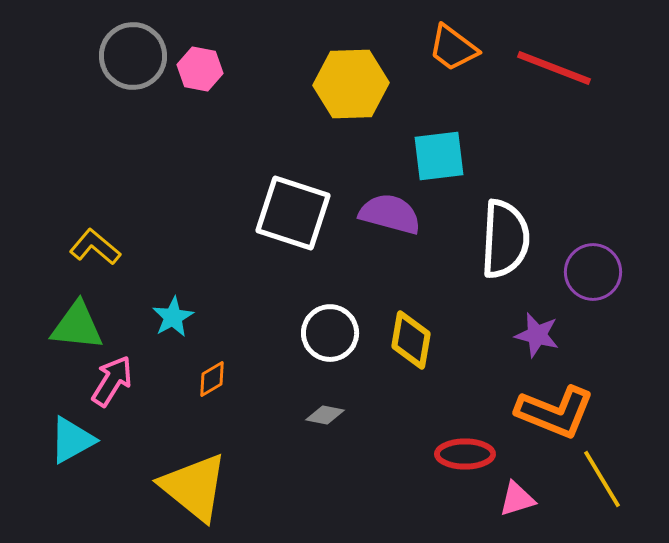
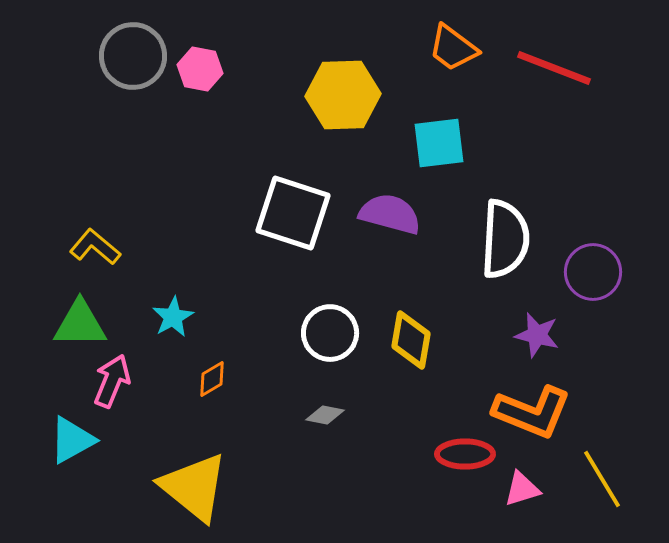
yellow hexagon: moved 8 px left, 11 px down
cyan square: moved 13 px up
green triangle: moved 3 px right, 2 px up; rotated 6 degrees counterclockwise
pink arrow: rotated 10 degrees counterclockwise
orange L-shape: moved 23 px left
pink triangle: moved 5 px right, 10 px up
